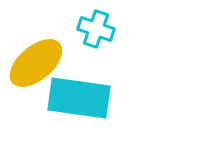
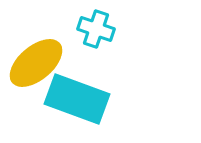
cyan rectangle: moved 2 px left, 1 px down; rotated 12 degrees clockwise
